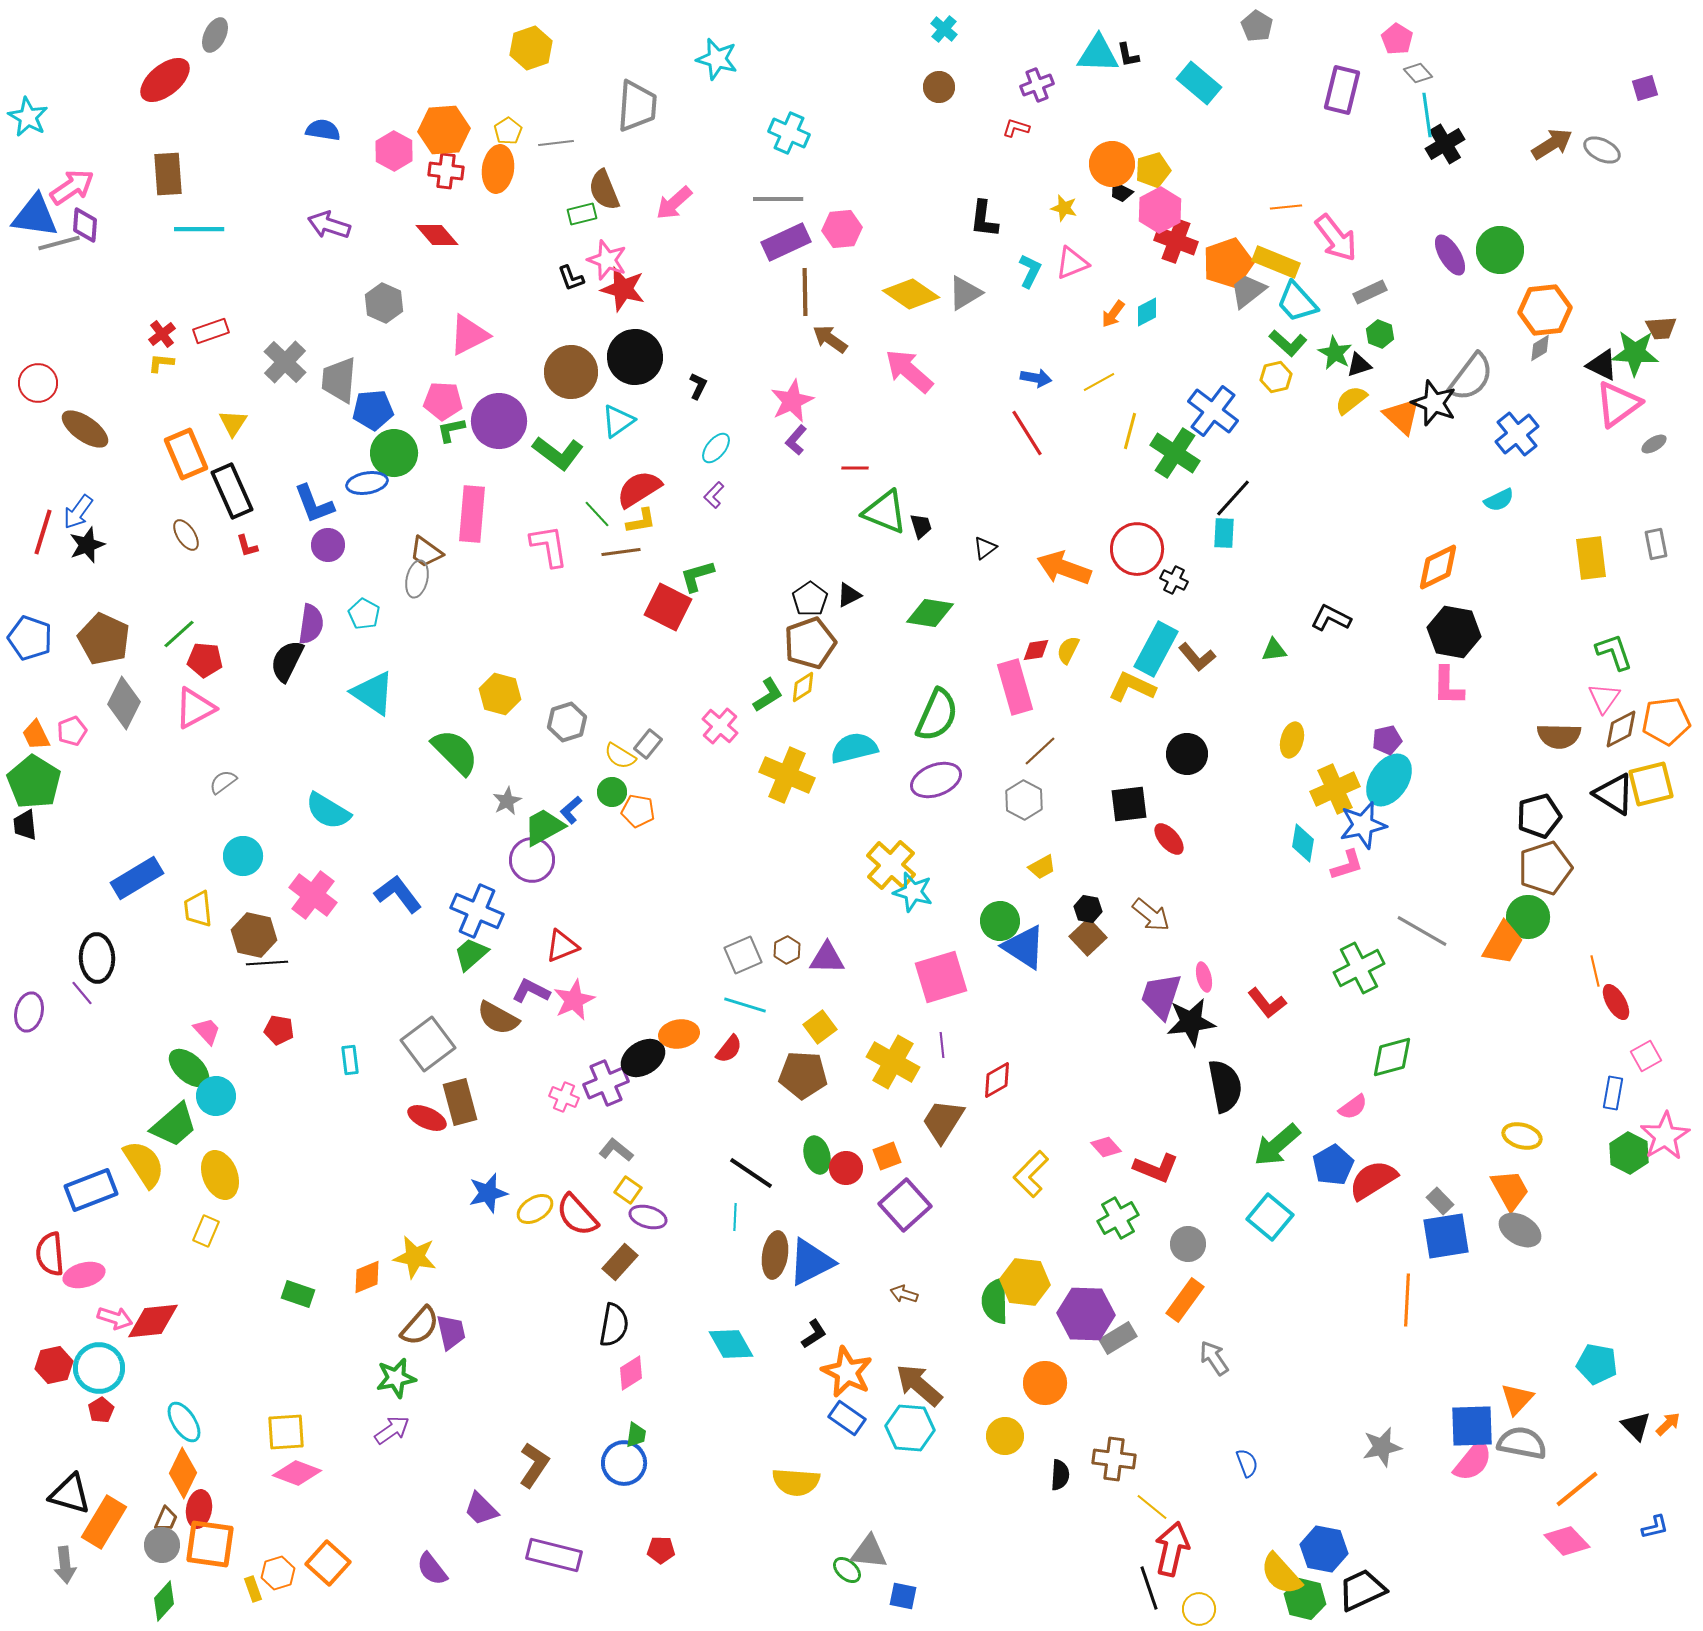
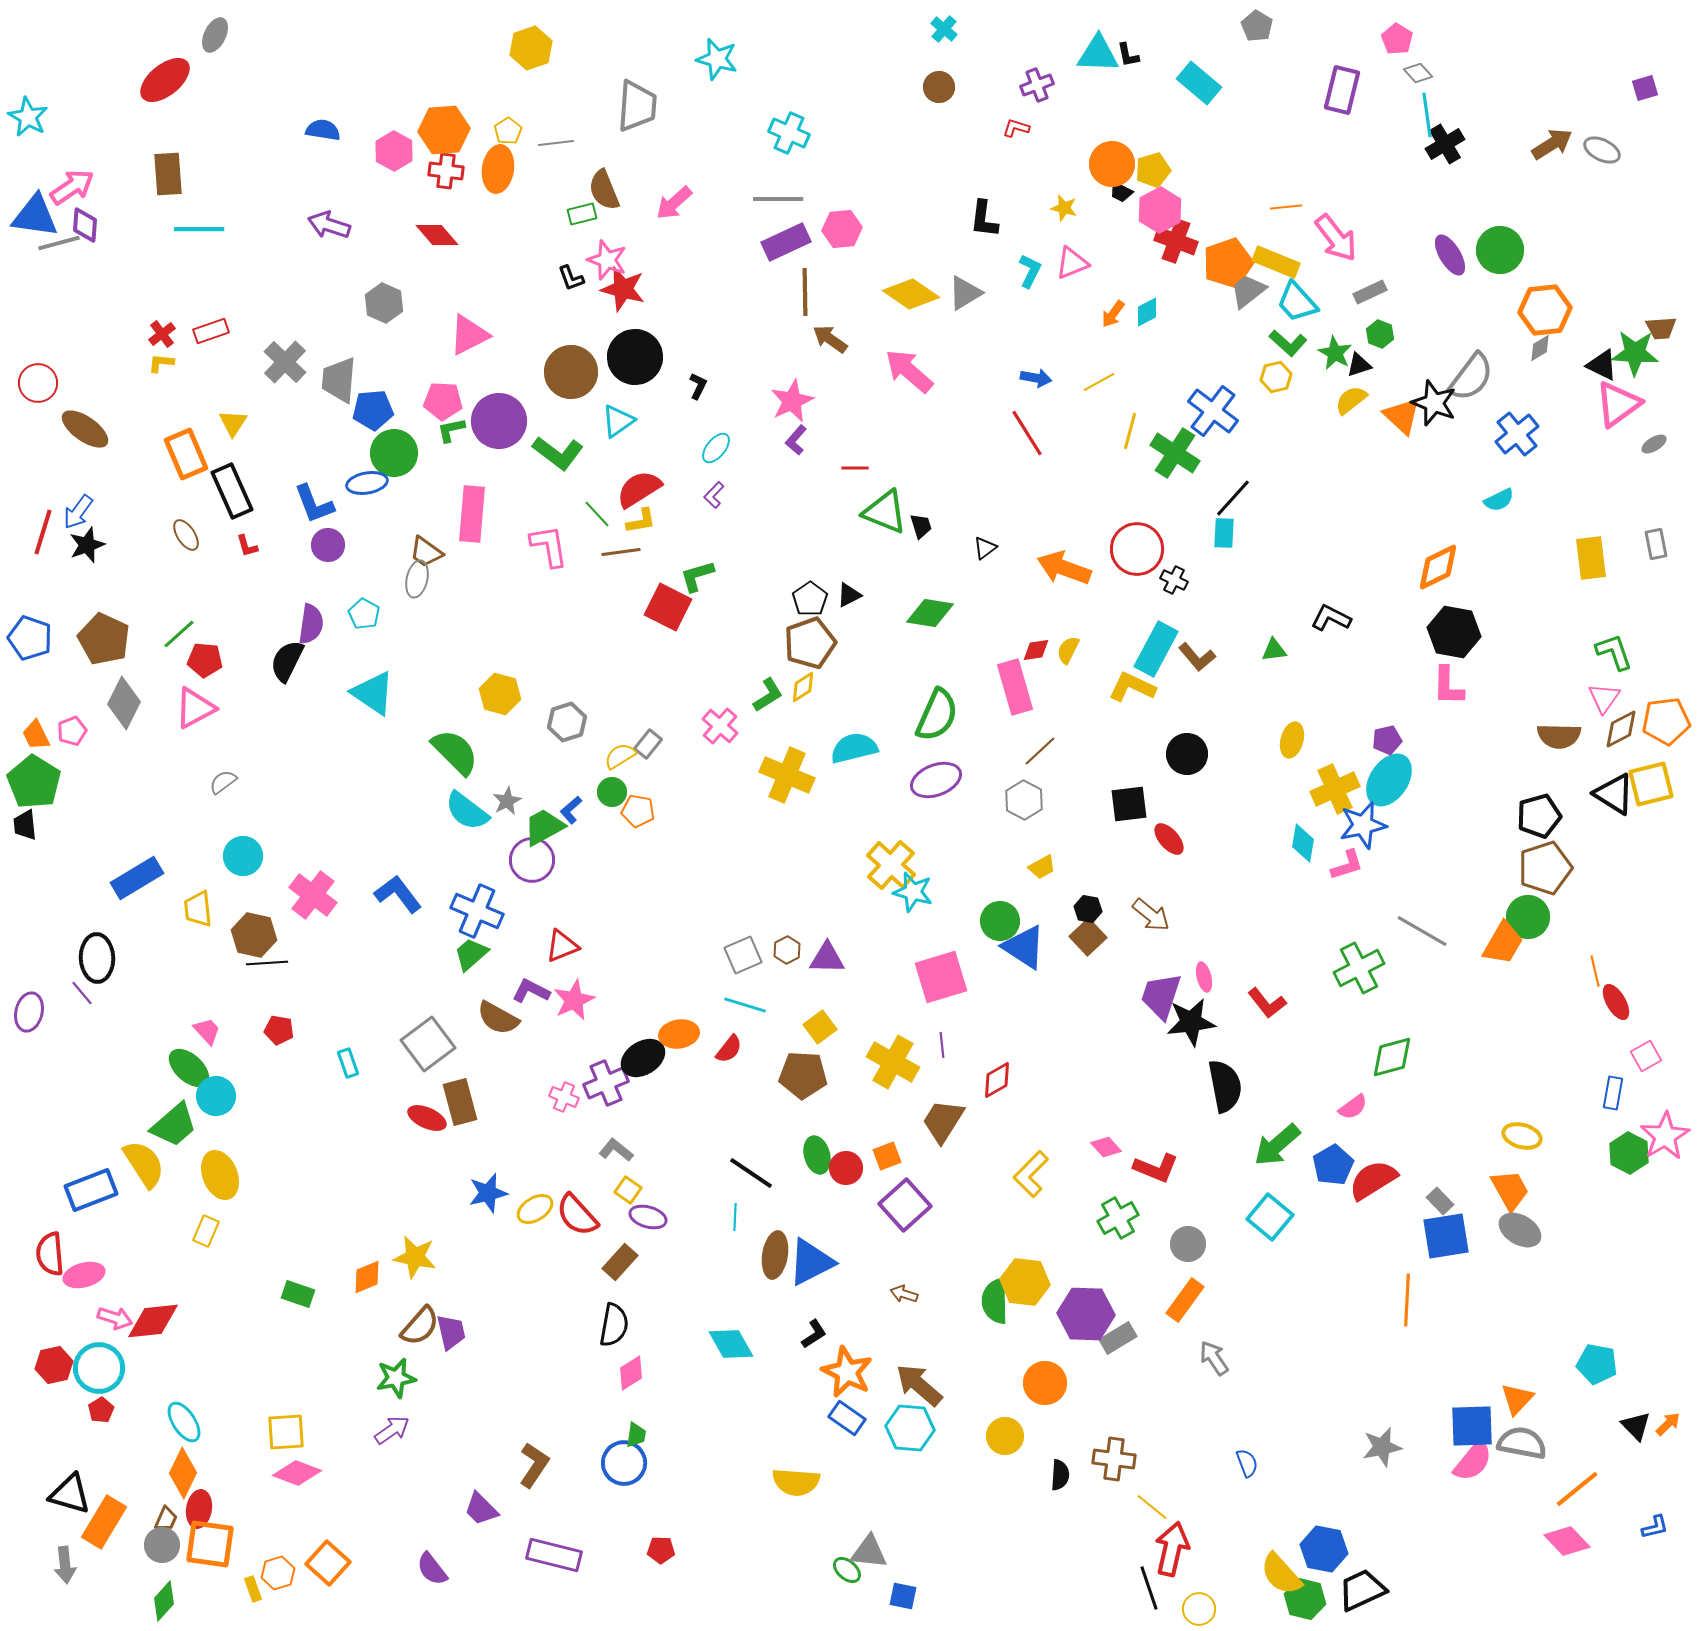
yellow semicircle at (620, 756): rotated 116 degrees clockwise
cyan semicircle at (328, 811): moved 139 px right; rotated 6 degrees clockwise
cyan rectangle at (350, 1060): moved 2 px left, 3 px down; rotated 12 degrees counterclockwise
